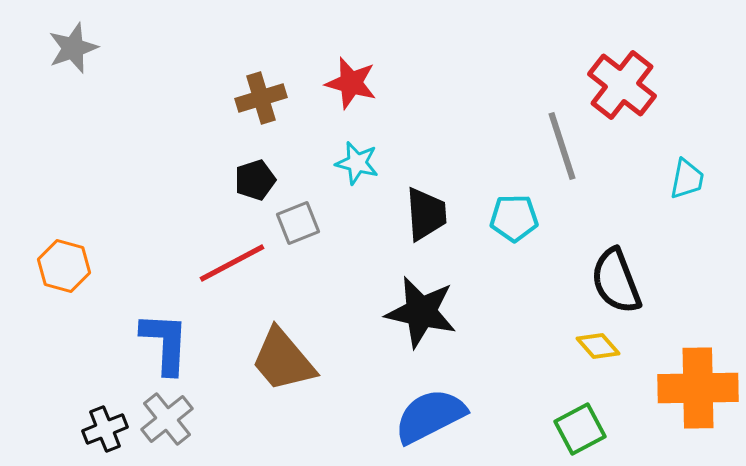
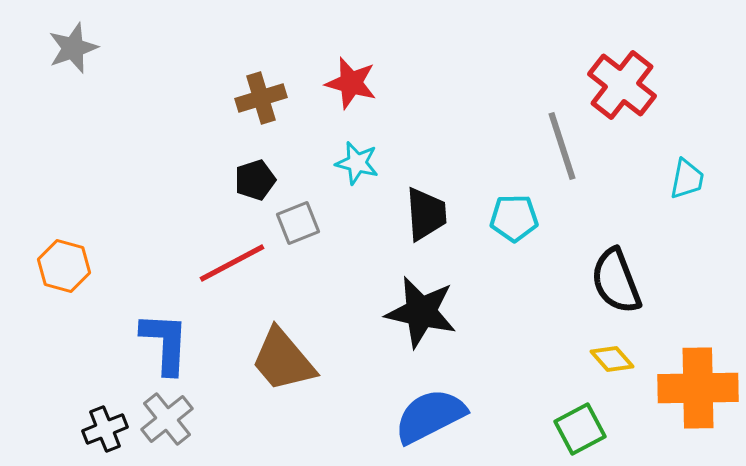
yellow diamond: moved 14 px right, 13 px down
